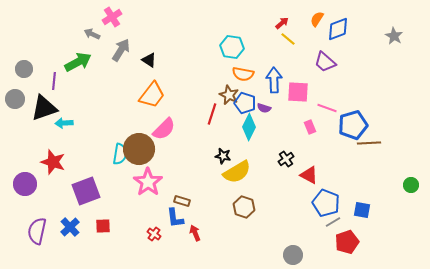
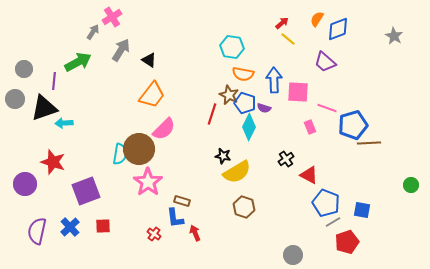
gray arrow at (92, 34): moved 1 px right, 2 px up; rotated 98 degrees clockwise
